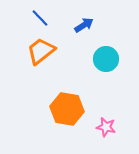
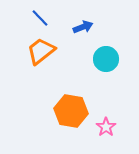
blue arrow: moved 1 px left, 2 px down; rotated 12 degrees clockwise
orange hexagon: moved 4 px right, 2 px down
pink star: rotated 24 degrees clockwise
